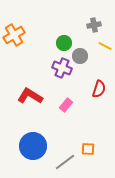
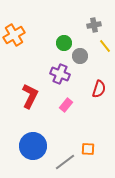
yellow line: rotated 24 degrees clockwise
purple cross: moved 2 px left, 6 px down
red L-shape: rotated 85 degrees clockwise
